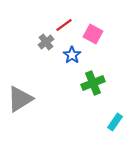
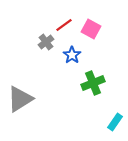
pink square: moved 2 px left, 5 px up
